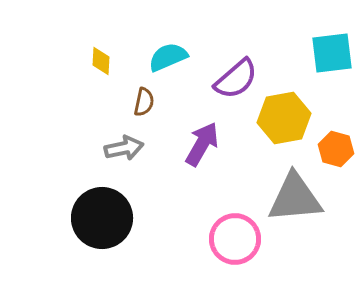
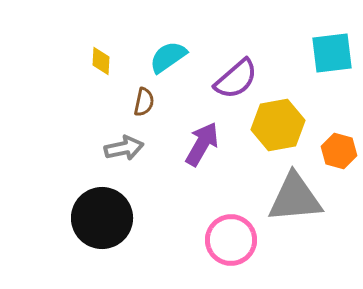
cyan semicircle: rotated 12 degrees counterclockwise
yellow hexagon: moved 6 px left, 7 px down
orange hexagon: moved 3 px right, 2 px down
pink circle: moved 4 px left, 1 px down
